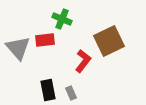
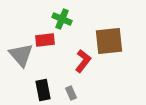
brown square: rotated 20 degrees clockwise
gray triangle: moved 3 px right, 7 px down
black rectangle: moved 5 px left
